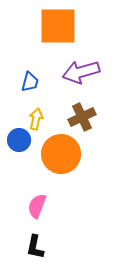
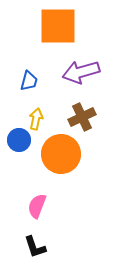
blue trapezoid: moved 1 px left, 1 px up
black L-shape: rotated 30 degrees counterclockwise
